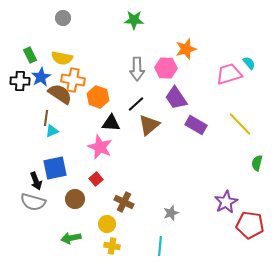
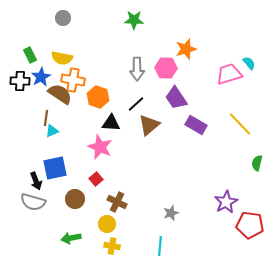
brown cross: moved 7 px left
